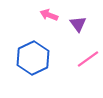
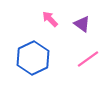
pink arrow: moved 1 px right, 4 px down; rotated 24 degrees clockwise
purple triangle: moved 4 px right; rotated 18 degrees counterclockwise
